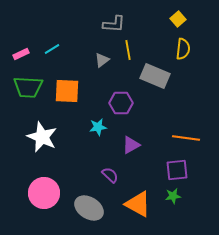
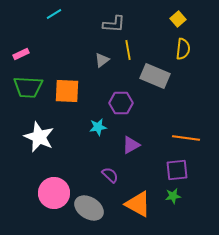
cyan line: moved 2 px right, 35 px up
white star: moved 3 px left
pink circle: moved 10 px right
